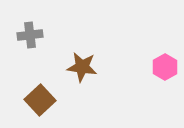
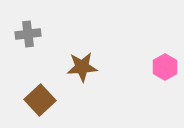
gray cross: moved 2 px left, 1 px up
brown star: rotated 12 degrees counterclockwise
